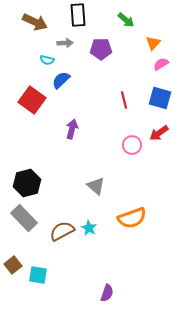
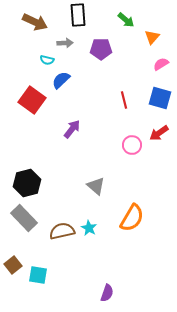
orange triangle: moved 1 px left, 6 px up
purple arrow: rotated 24 degrees clockwise
orange semicircle: rotated 40 degrees counterclockwise
brown semicircle: rotated 15 degrees clockwise
